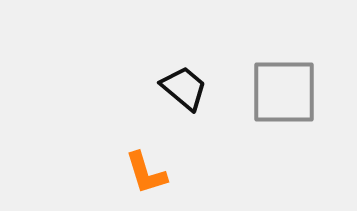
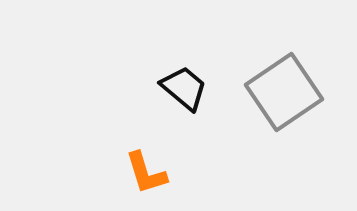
gray square: rotated 34 degrees counterclockwise
